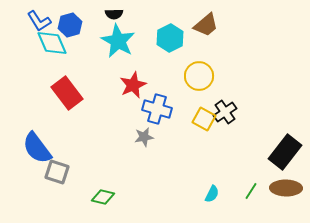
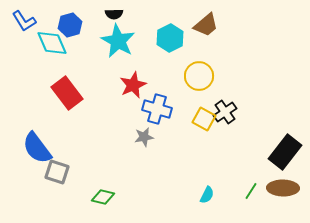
blue L-shape: moved 15 px left
brown ellipse: moved 3 px left
cyan semicircle: moved 5 px left, 1 px down
